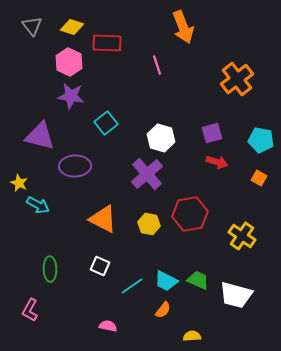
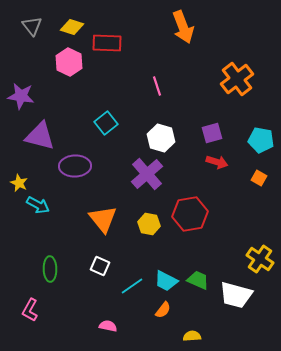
pink line: moved 21 px down
purple star: moved 50 px left
orange triangle: rotated 24 degrees clockwise
yellow cross: moved 18 px right, 23 px down
